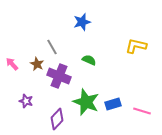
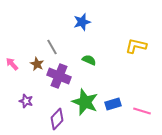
green star: moved 1 px left
